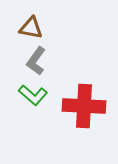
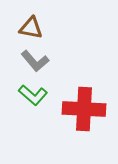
gray L-shape: moved 1 px left; rotated 76 degrees counterclockwise
red cross: moved 3 px down
